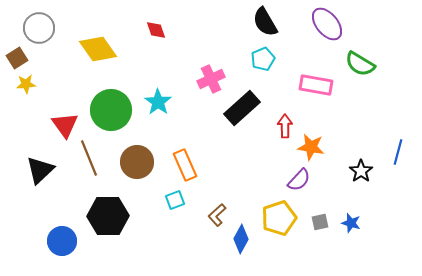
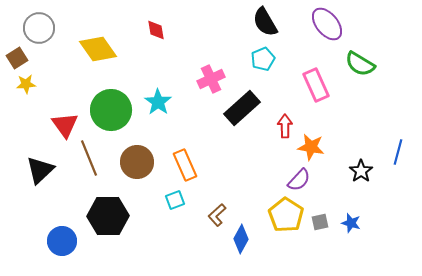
red diamond: rotated 10 degrees clockwise
pink rectangle: rotated 56 degrees clockwise
yellow pentagon: moved 7 px right, 3 px up; rotated 20 degrees counterclockwise
